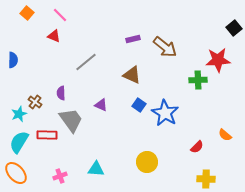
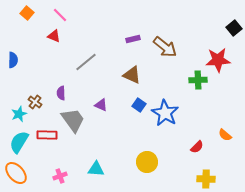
gray trapezoid: moved 2 px right
